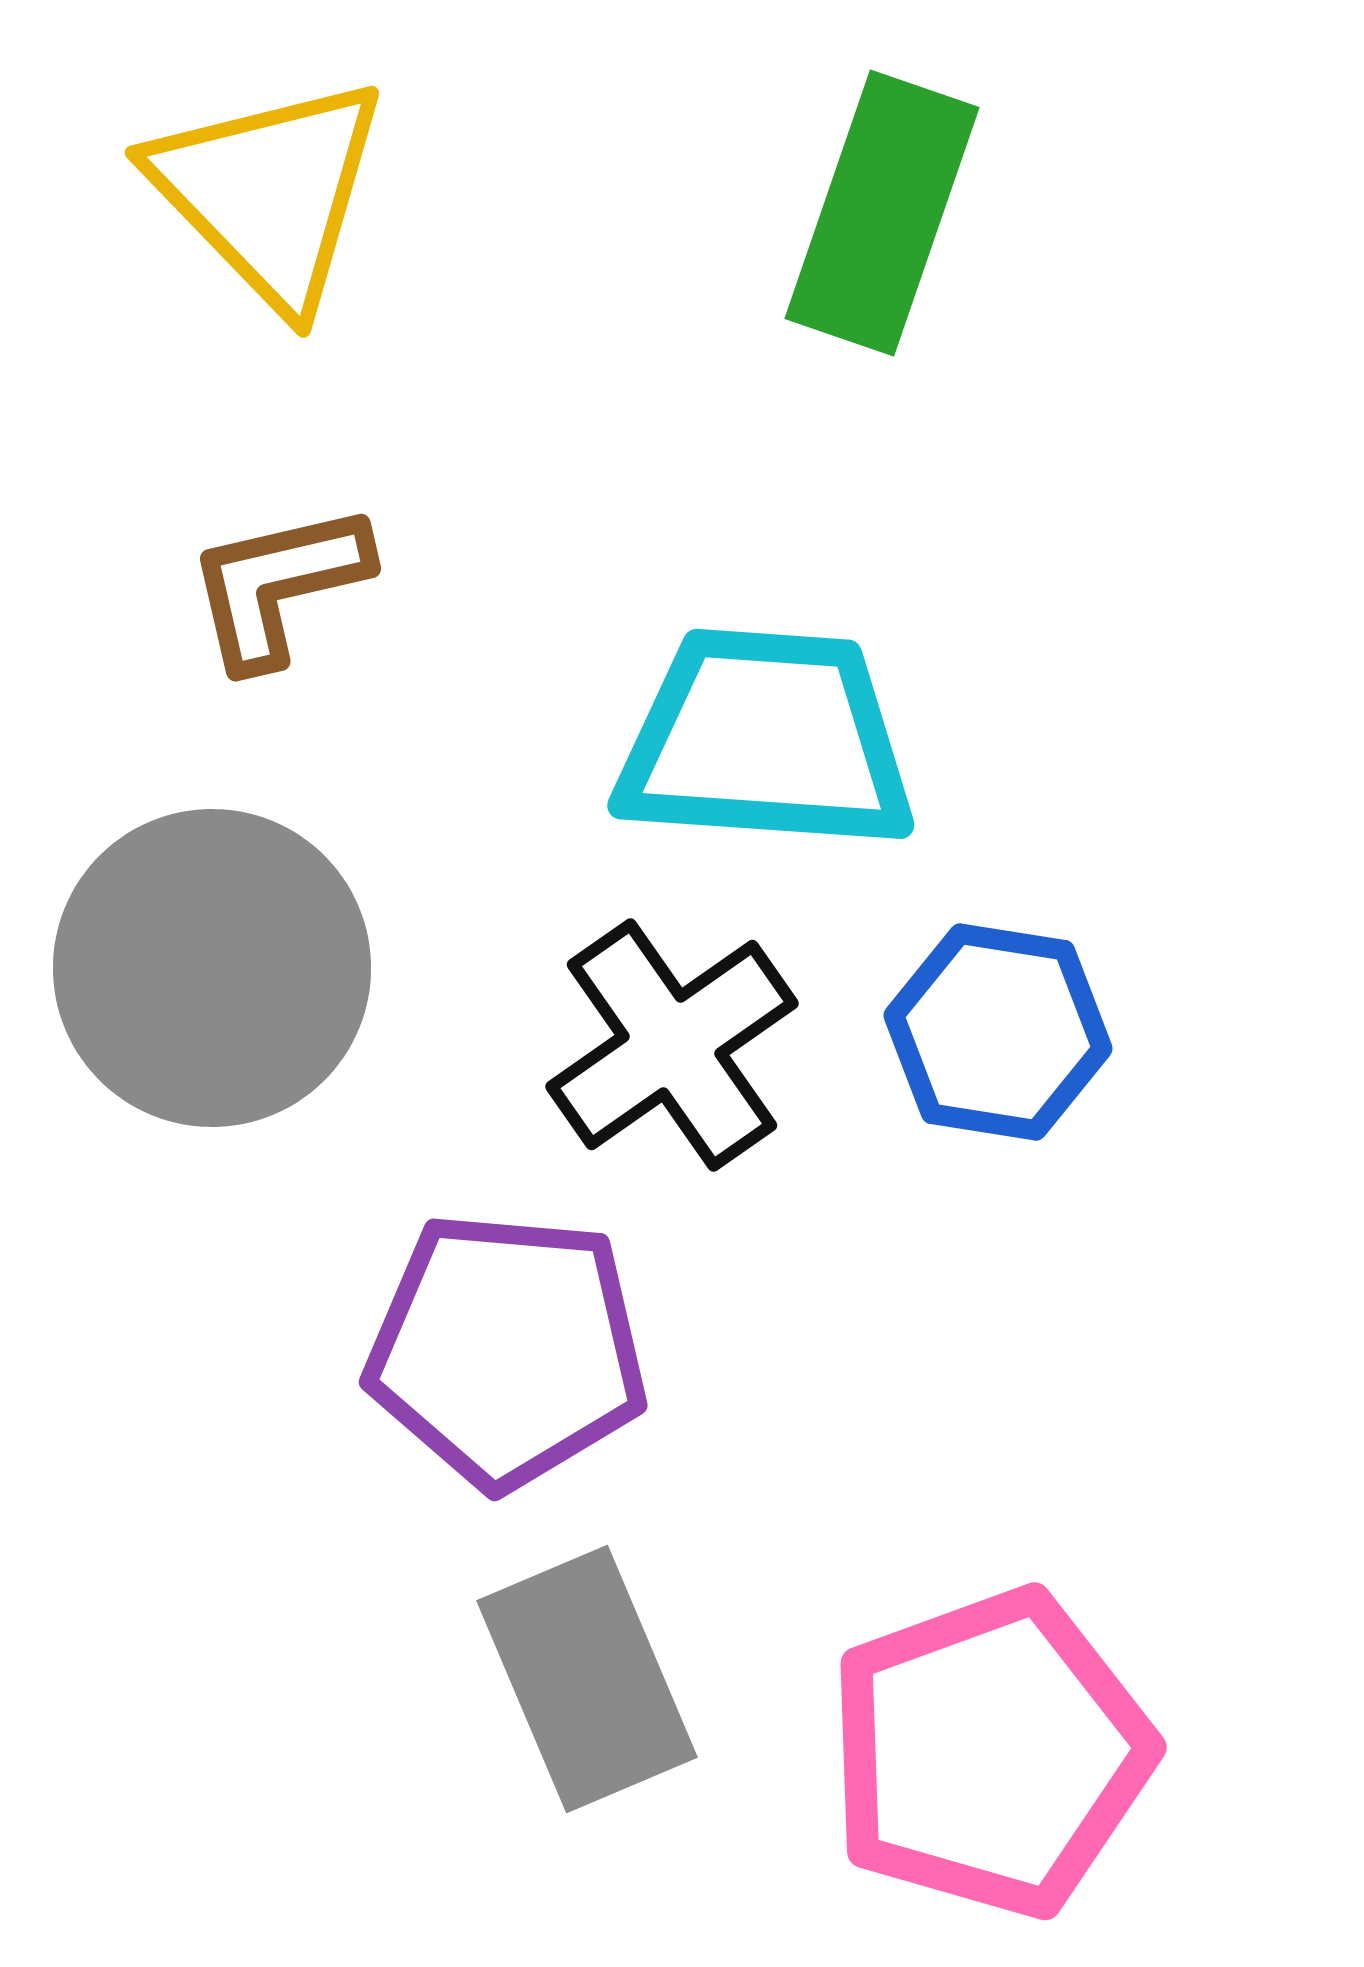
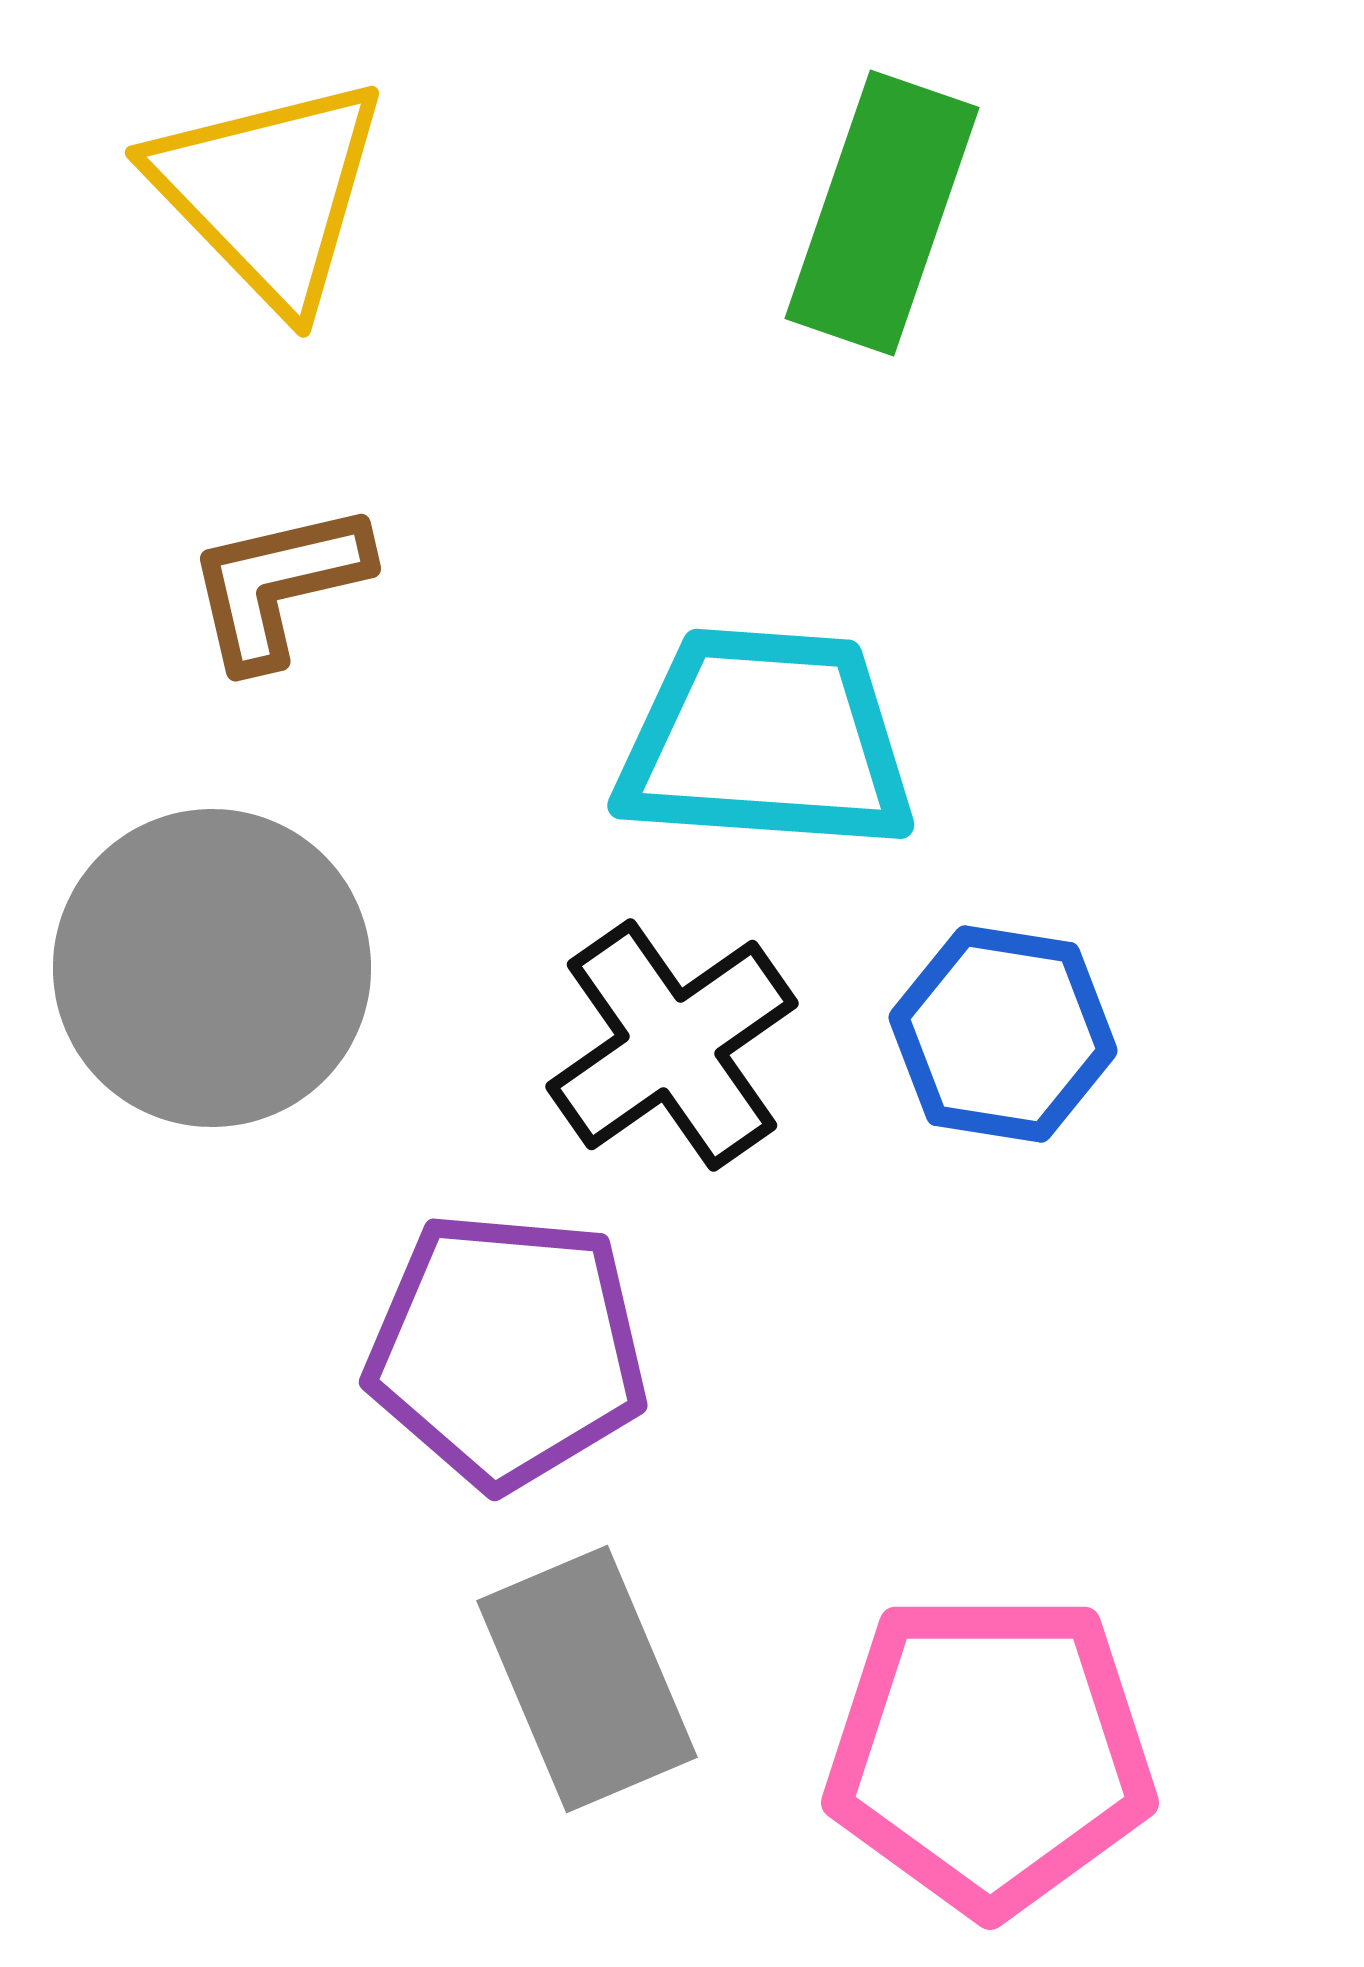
blue hexagon: moved 5 px right, 2 px down
pink pentagon: rotated 20 degrees clockwise
